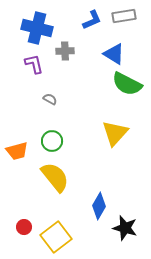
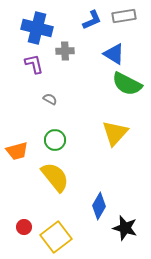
green circle: moved 3 px right, 1 px up
